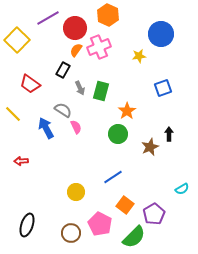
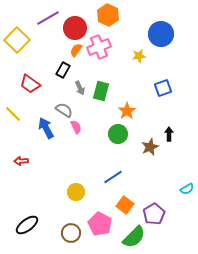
gray semicircle: moved 1 px right
cyan semicircle: moved 5 px right
black ellipse: rotated 35 degrees clockwise
